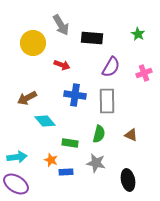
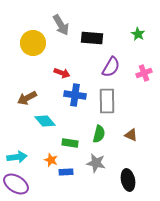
red arrow: moved 8 px down
